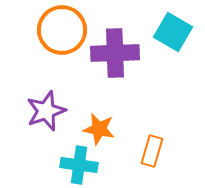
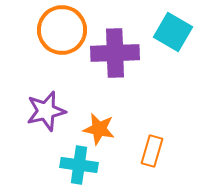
purple star: rotated 6 degrees clockwise
